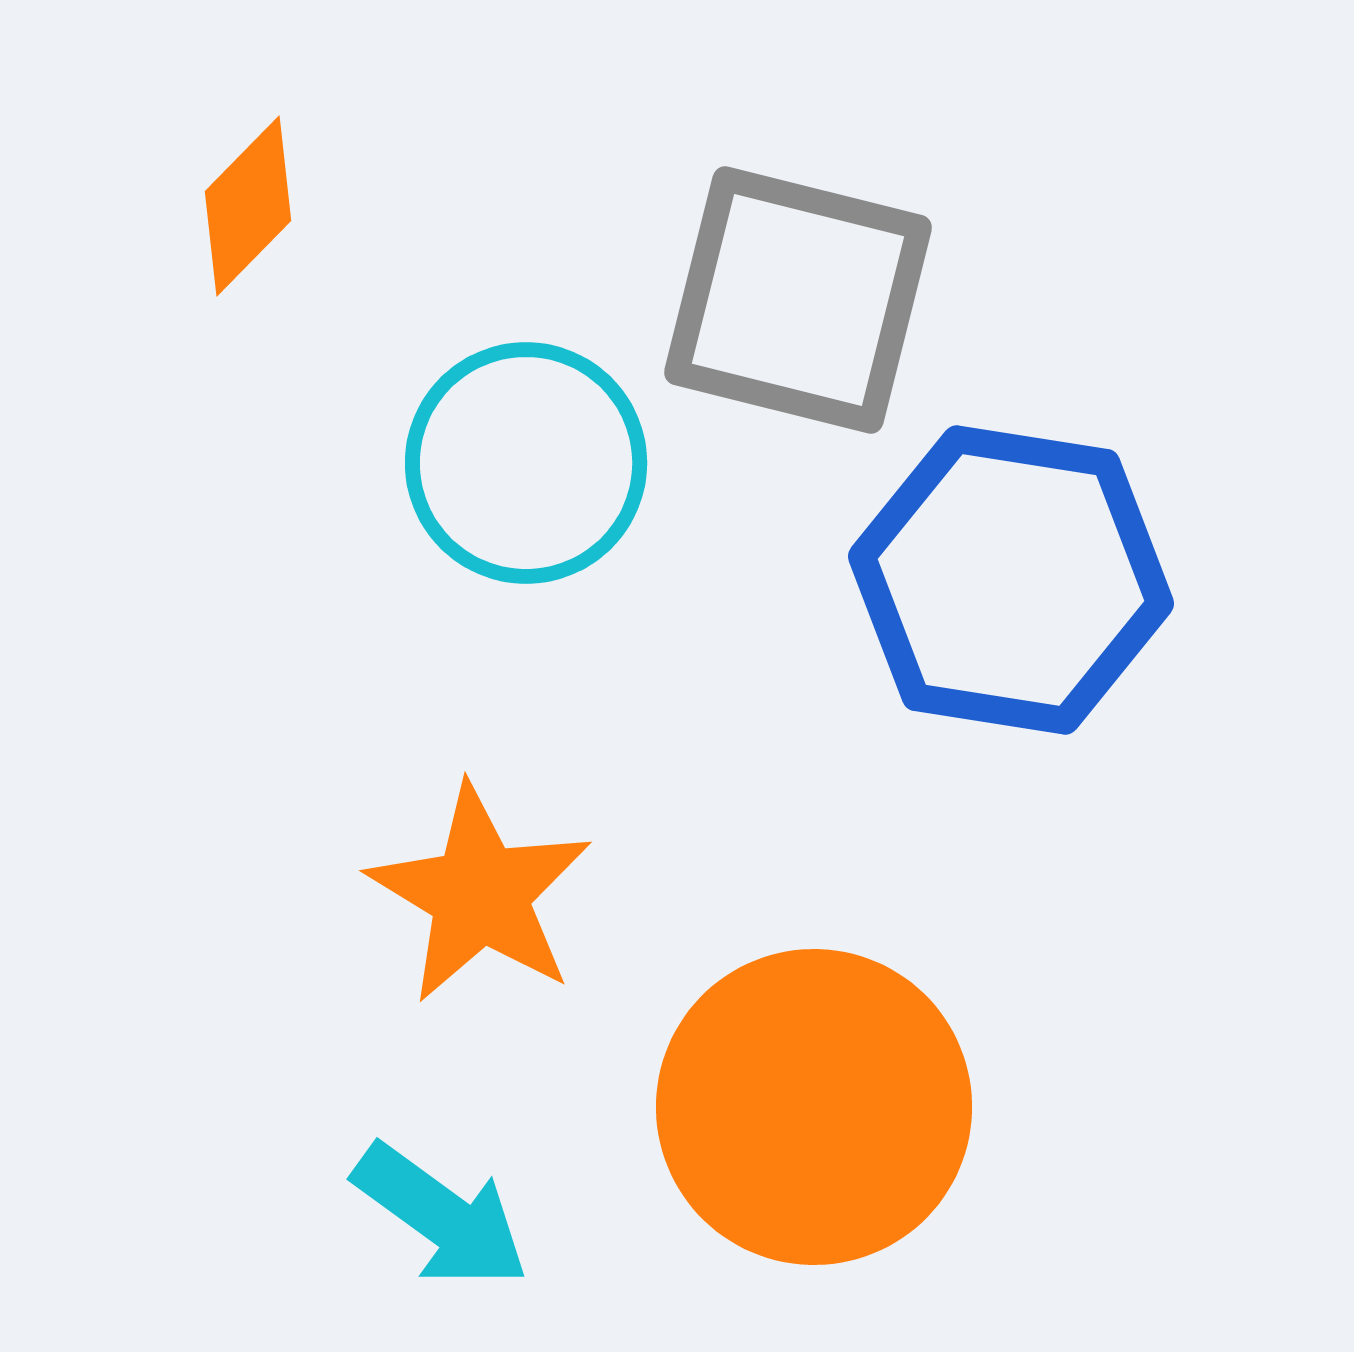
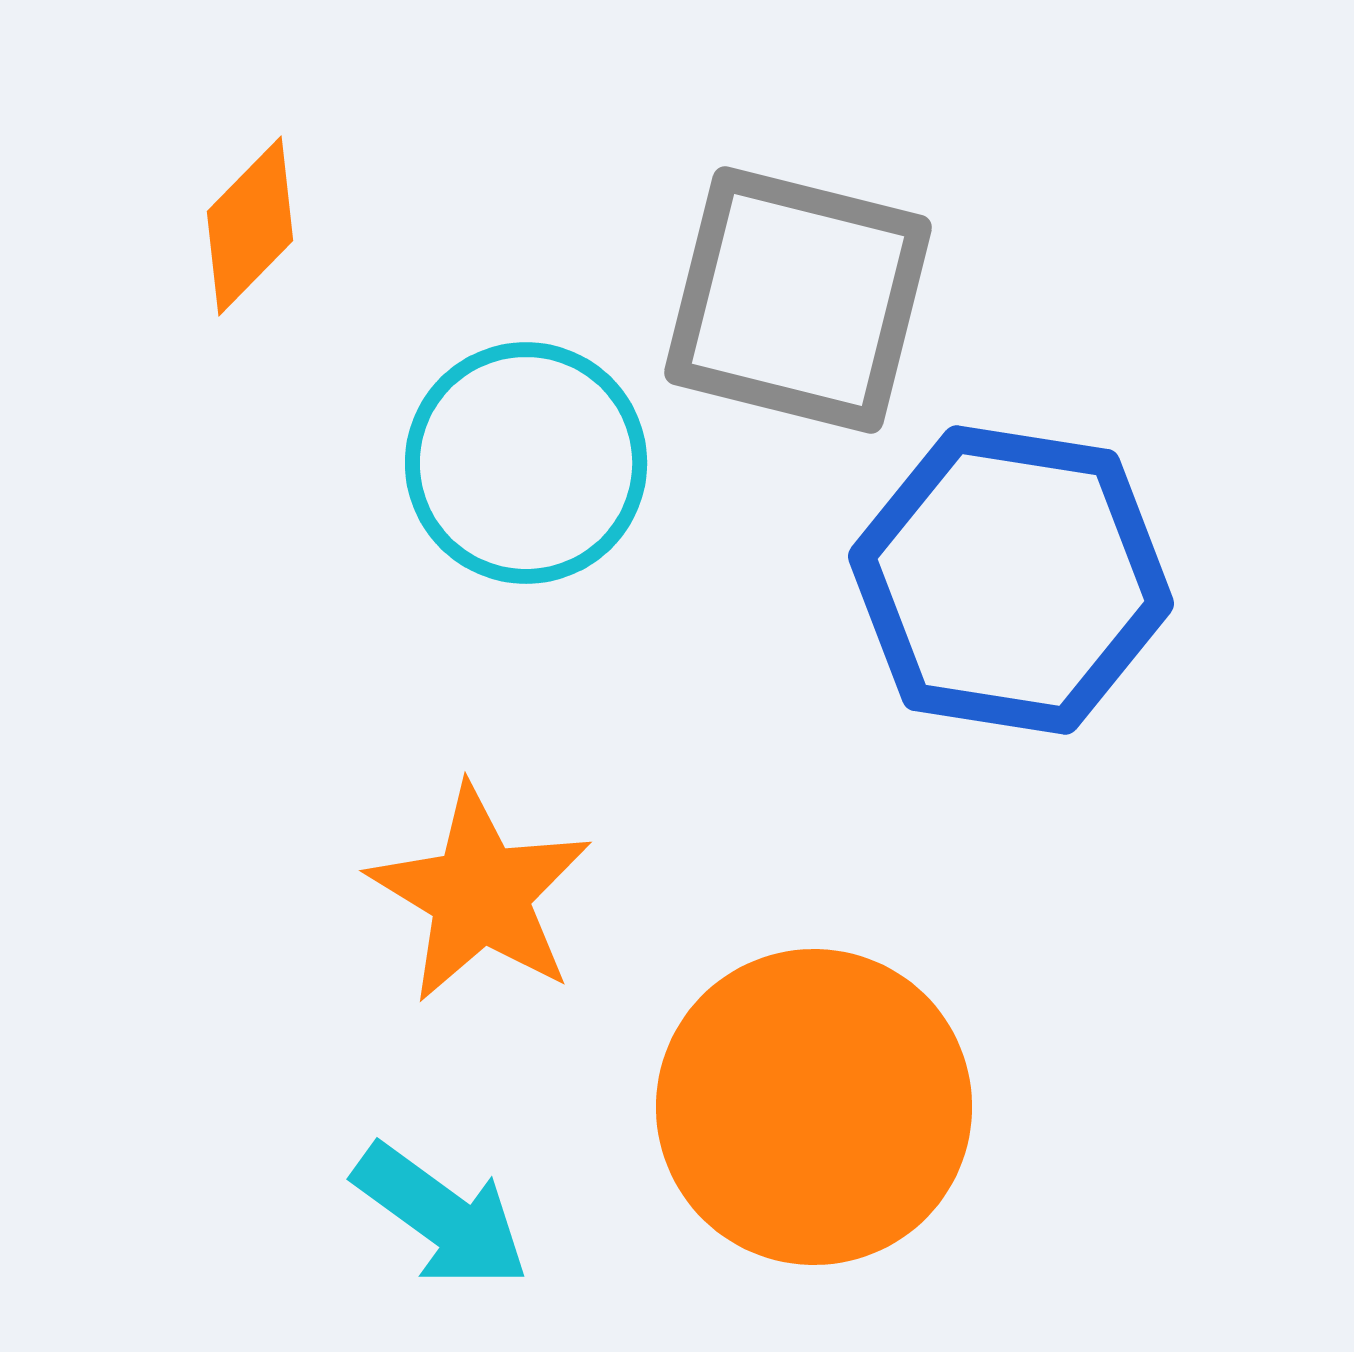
orange diamond: moved 2 px right, 20 px down
